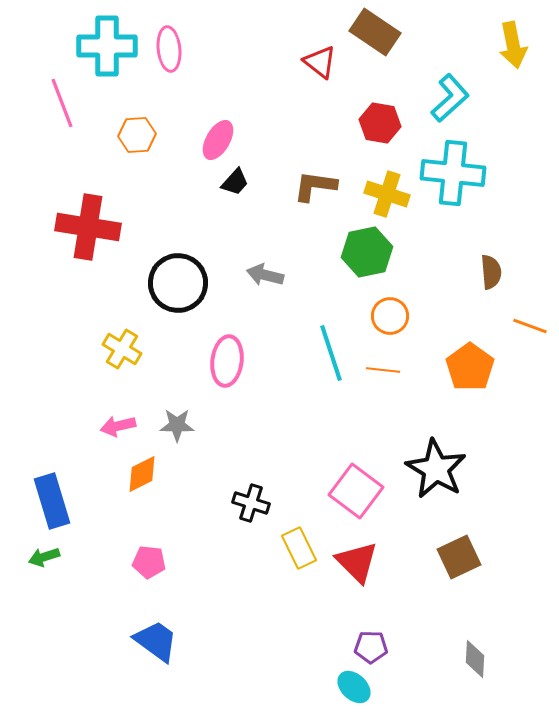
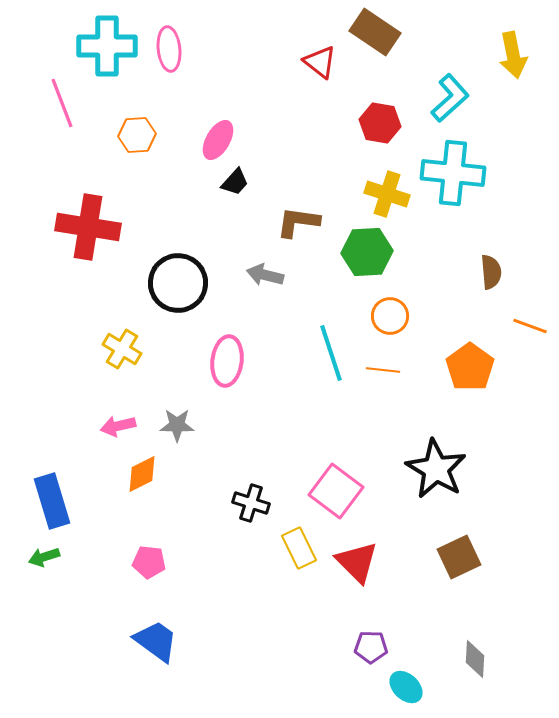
yellow arrow at (513, 45): moved 10 px down
brown L-shape at (315, 186): moved 17 px left, 36 px down
green hexagon at (367, 252): rotated 9 degrees clockwise
pink square at (356, 491): moved 20 px left
cyan ellipse at (354, 687): moved 52 px right
